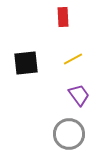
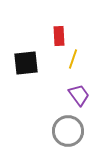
red rectangle: moved 4 px left, 19 px down
yellow line: rotated 42 degrees counterclockwise
gray circle: moved 1 px left, 3 px up
